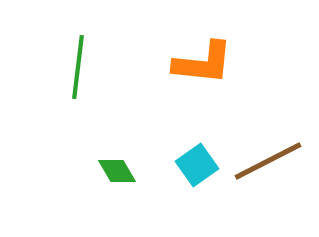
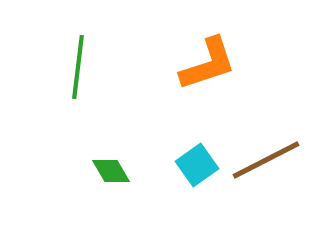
orange L-shape: moved 5 px right, 1 px down; rotated 24 degrees counterclockwise
brown line: moved 2 px left, 1 px up
green diamond: moved 6 px left
